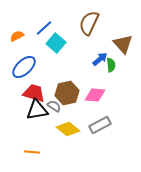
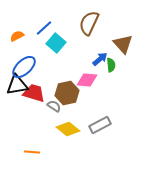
pink diamond: moved 8 px left, 15 px up
black triangle: moved 20 px left, 25 px up
